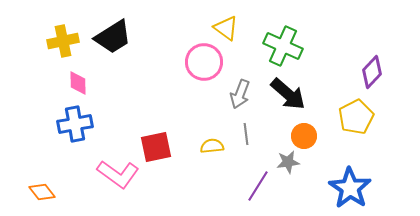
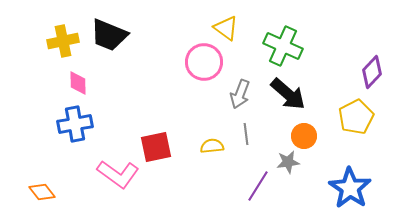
black trapezoid: moved 4 px left, 2 px up; rotated 54 degrees clockwise
